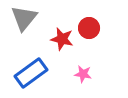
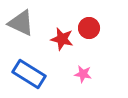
gray triangle: moved 3 px left, 5 px down; rotated 44 degrees counterclockwise
blue rectangle: moved 2 px left, 1 px down; rotated 68 degrees clockwise
